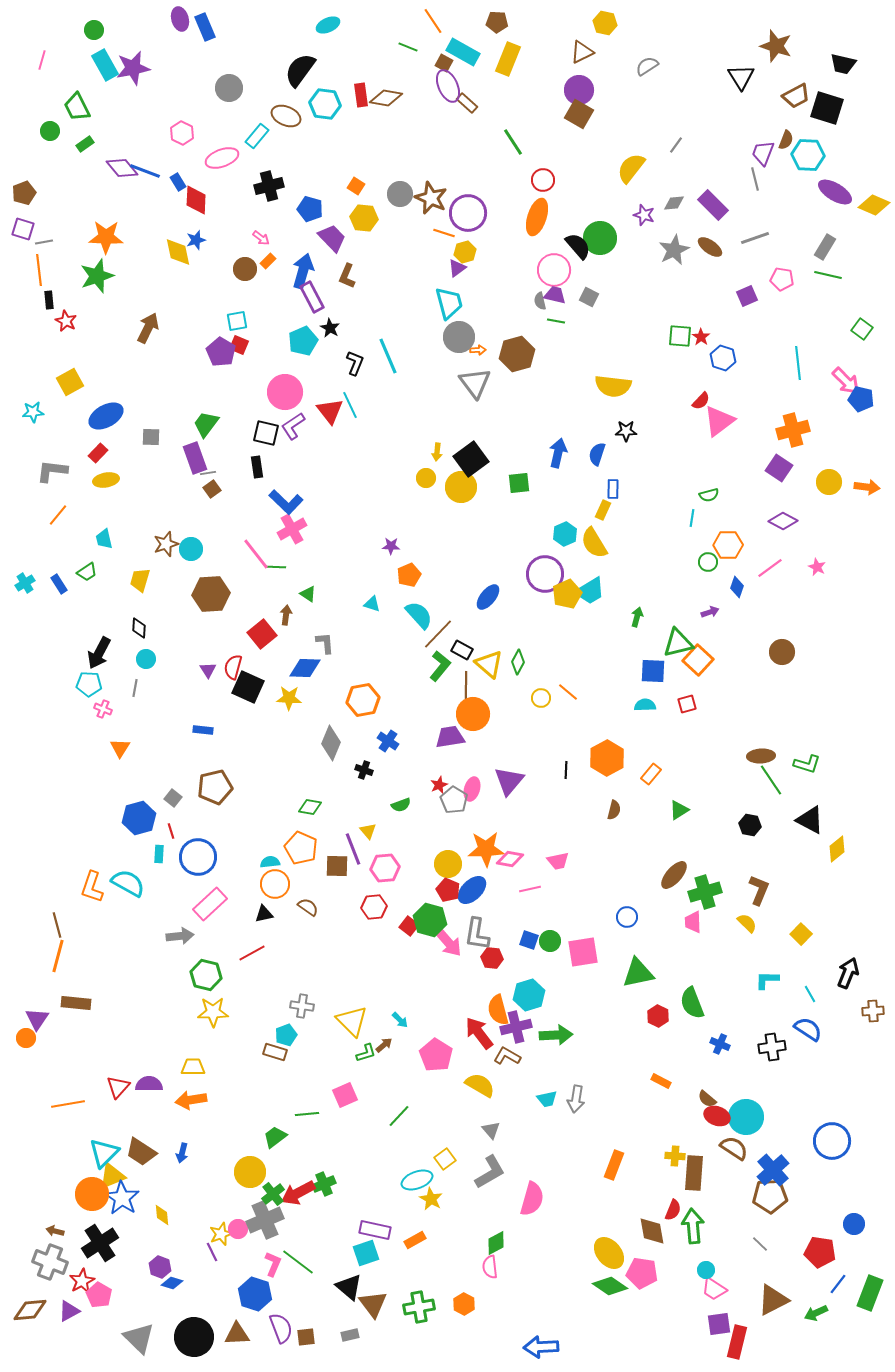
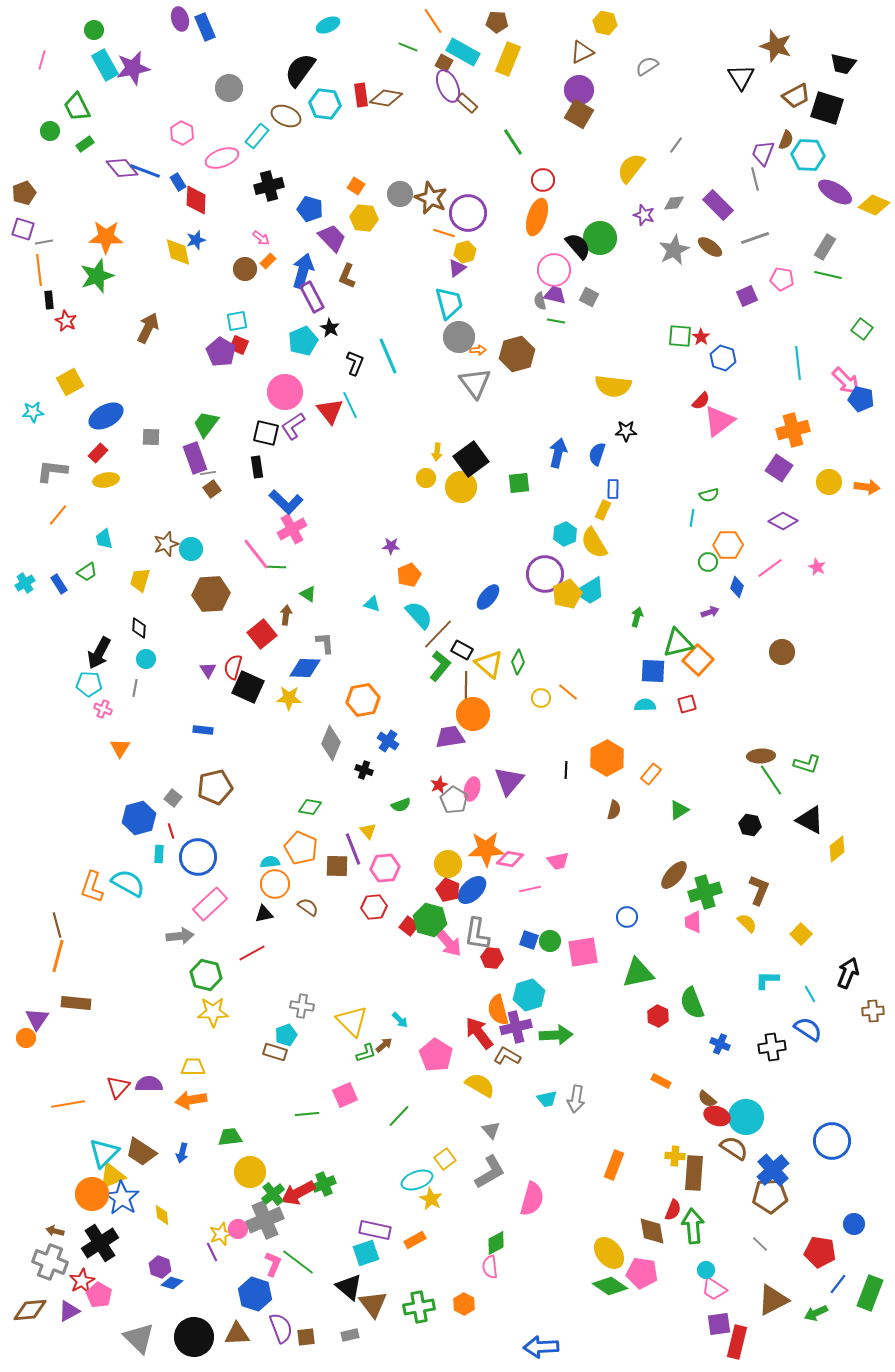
purple rectangle at (713, 205): moved 5 px right
green trapezoid at (275, 1137): moved 45 px left; rotated 30 degrees clockwise
